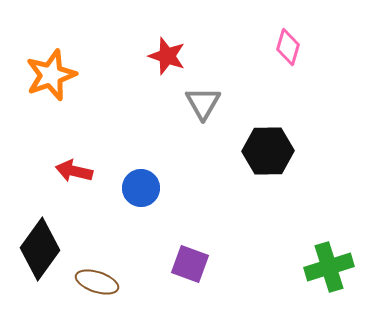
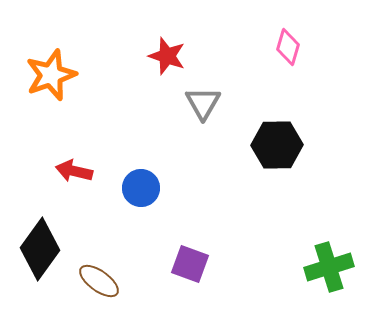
black hexagon: moved 9 px right, 6 px up
brown ellipse: moved 2 px right, 1 px up; rotated 18 degrees clockwise
